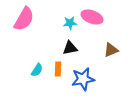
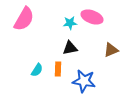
blue star: moved 1 px right, 2 px down; rotated 20 degrees clockwise
